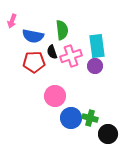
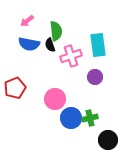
pink arrow: moved 15 px right; rotated 32 degrees clockwise
green semicircle: moved 6 px left, 1 px down
blue semicircle: moved 4 px left, 8 px down
cyan rectangle: moved 1 px right, 1 px up
black semicircle: moved 2 px left, 7 px up
red pentagon: moved 19 px left, 26 px down; rotated 20 degrees counterclockwise
purple circle: moved 11 px down
pink circle: moved 3 px down
green cross: rotated 28 degrees counterclockwise
black circle: moved 6 px down
